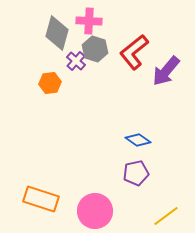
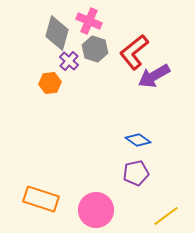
pink cross: rotated 20 degrees clockwise
purple cross: moved 7 px left
purple arrow: moved 12 px left, 5 px down; rotated 20 degrees clockwise
pink circle: moved 1 px right, 1 px up
